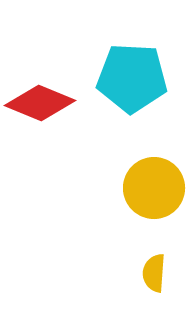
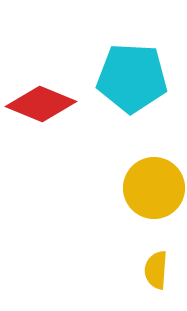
red diamond: moved 1 px right, 1 px down
yellow semicircle: moved 2 px right, 3 px up
